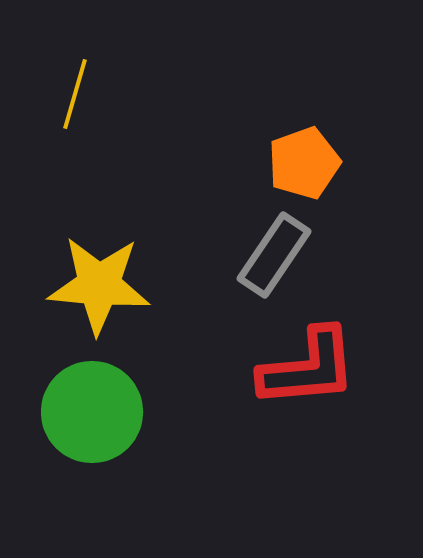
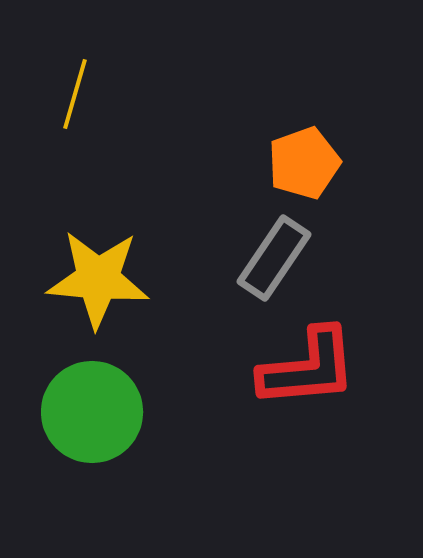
gray rectangle: moved 3 px down
yellow star: moved 1 px left, 6 px up
